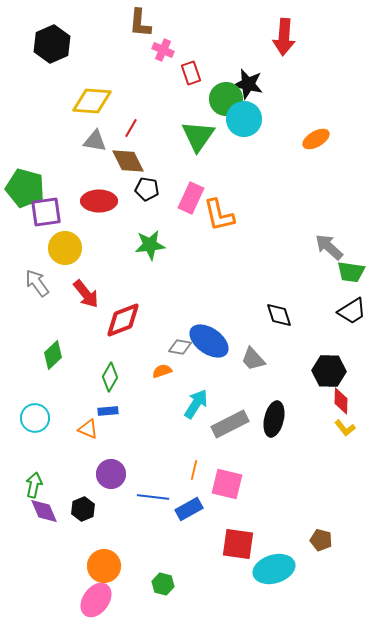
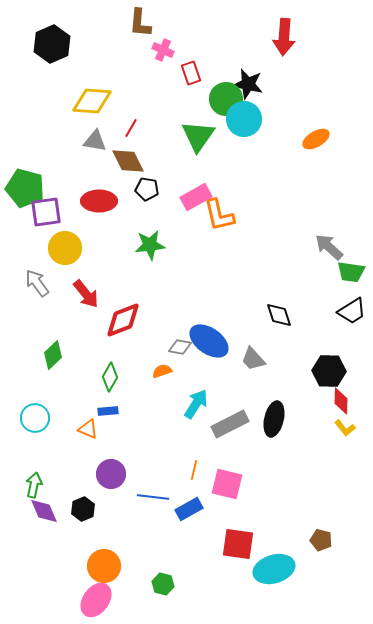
pink rectangle at (191, 198): moved 5 px right, 1 px up; rotated 36 degrees clockwise
